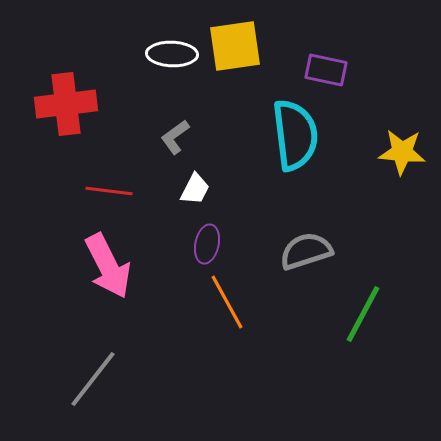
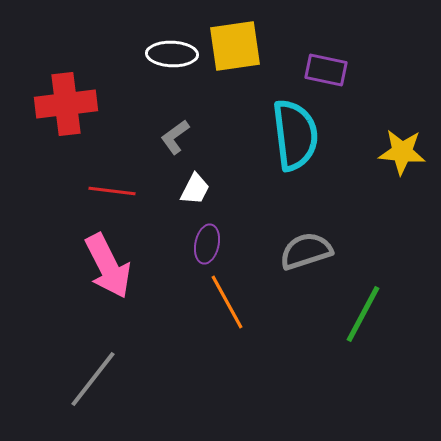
red line: moved 3 px right
